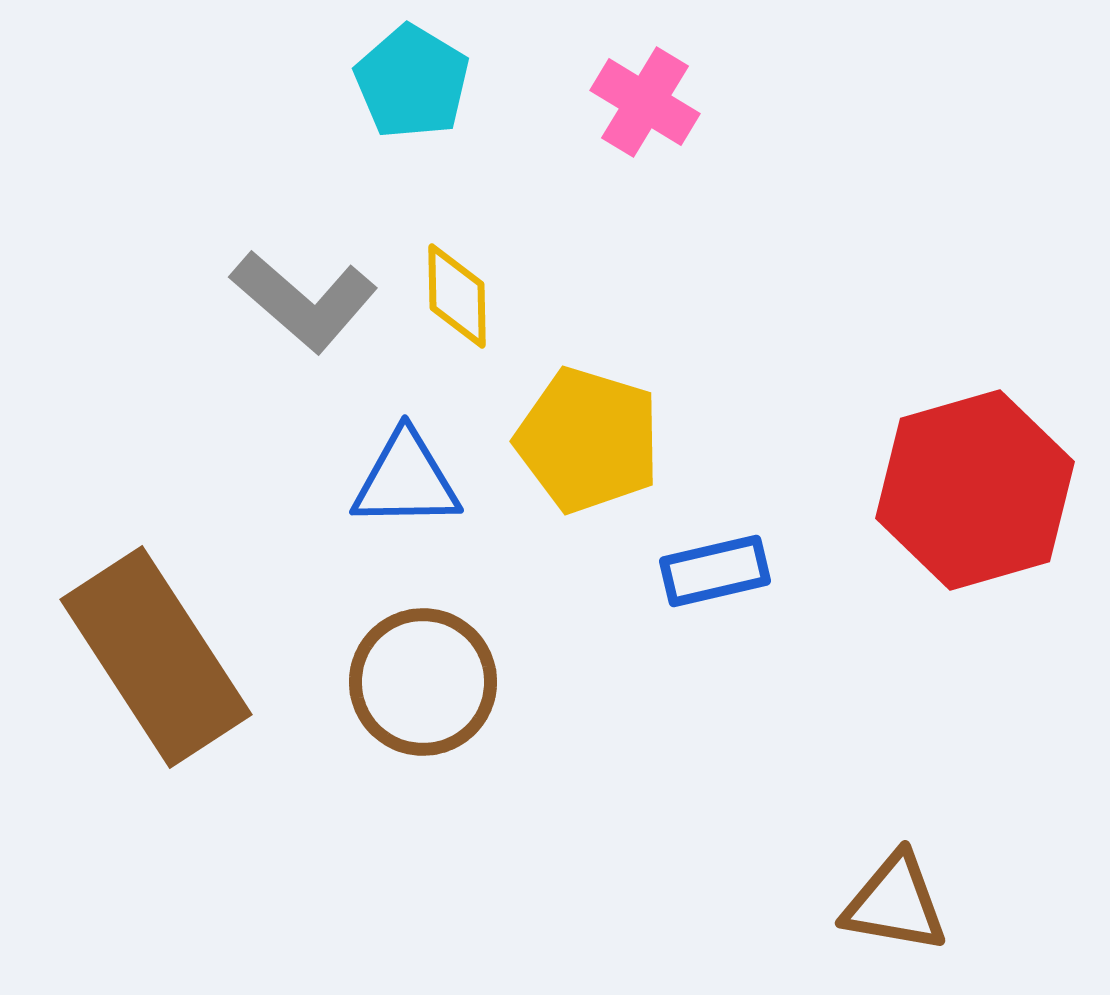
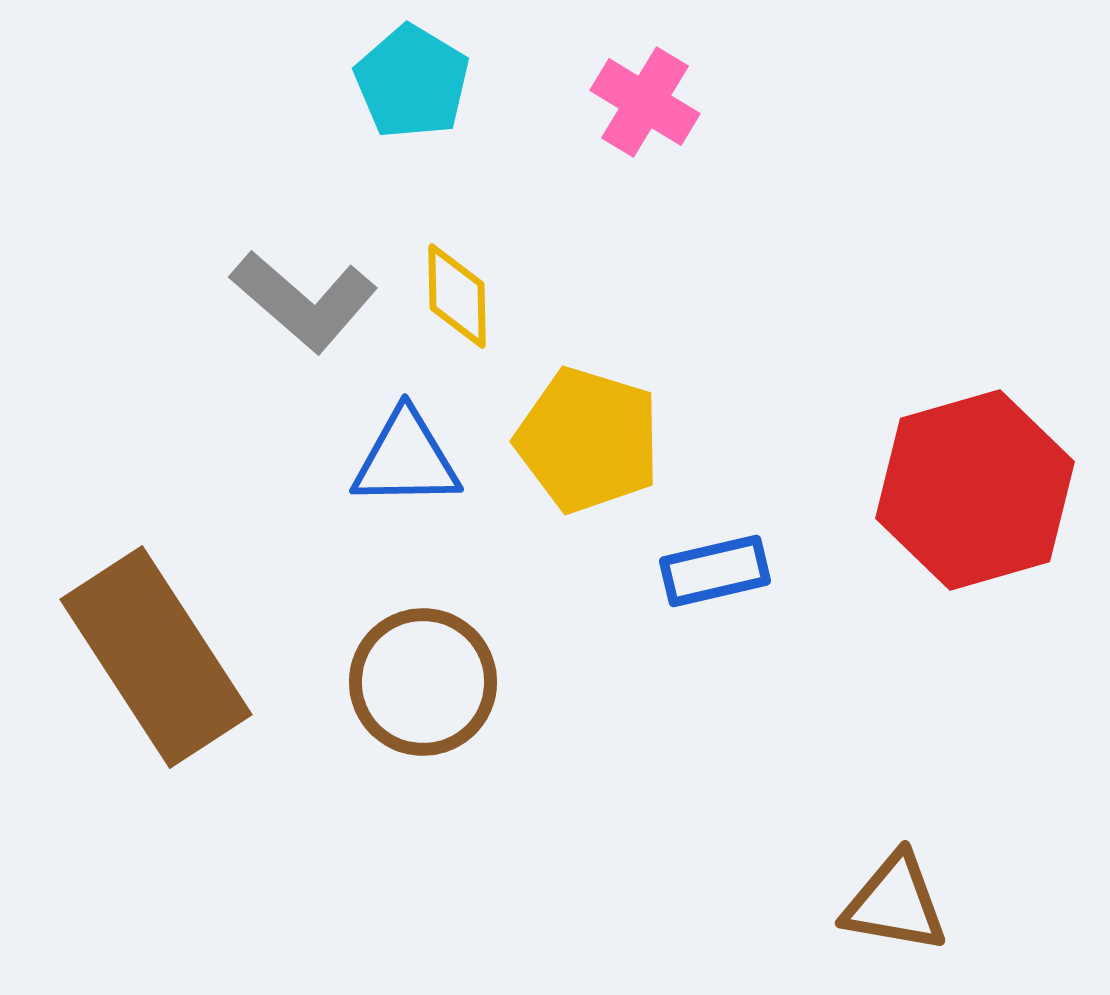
blue triangle: moved 21 px up
